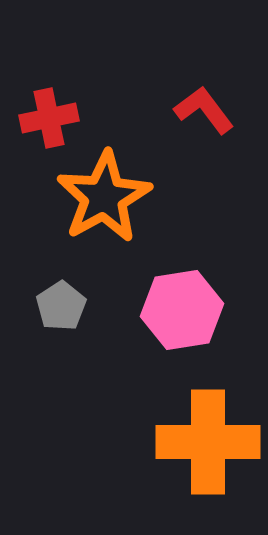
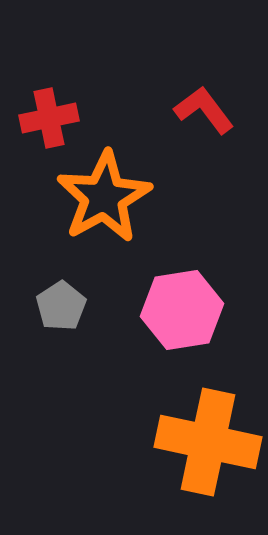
orange cross: rotated 12 degrees clockwise
